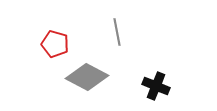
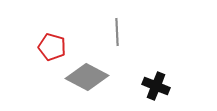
gray line: rotated 8 degrees clockwise
red pentagon: moved 3 px left, 3 px down
